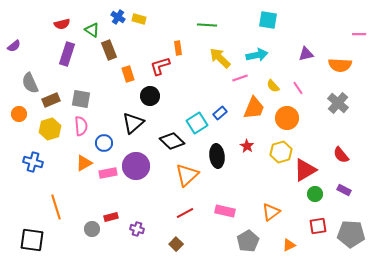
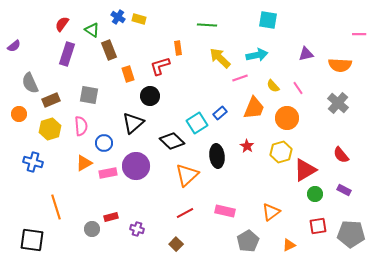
red semicircle at (62, 24): rotated 140 degrees clockwise
gray square at (81, 99): moved 8 px right, 4 px up
